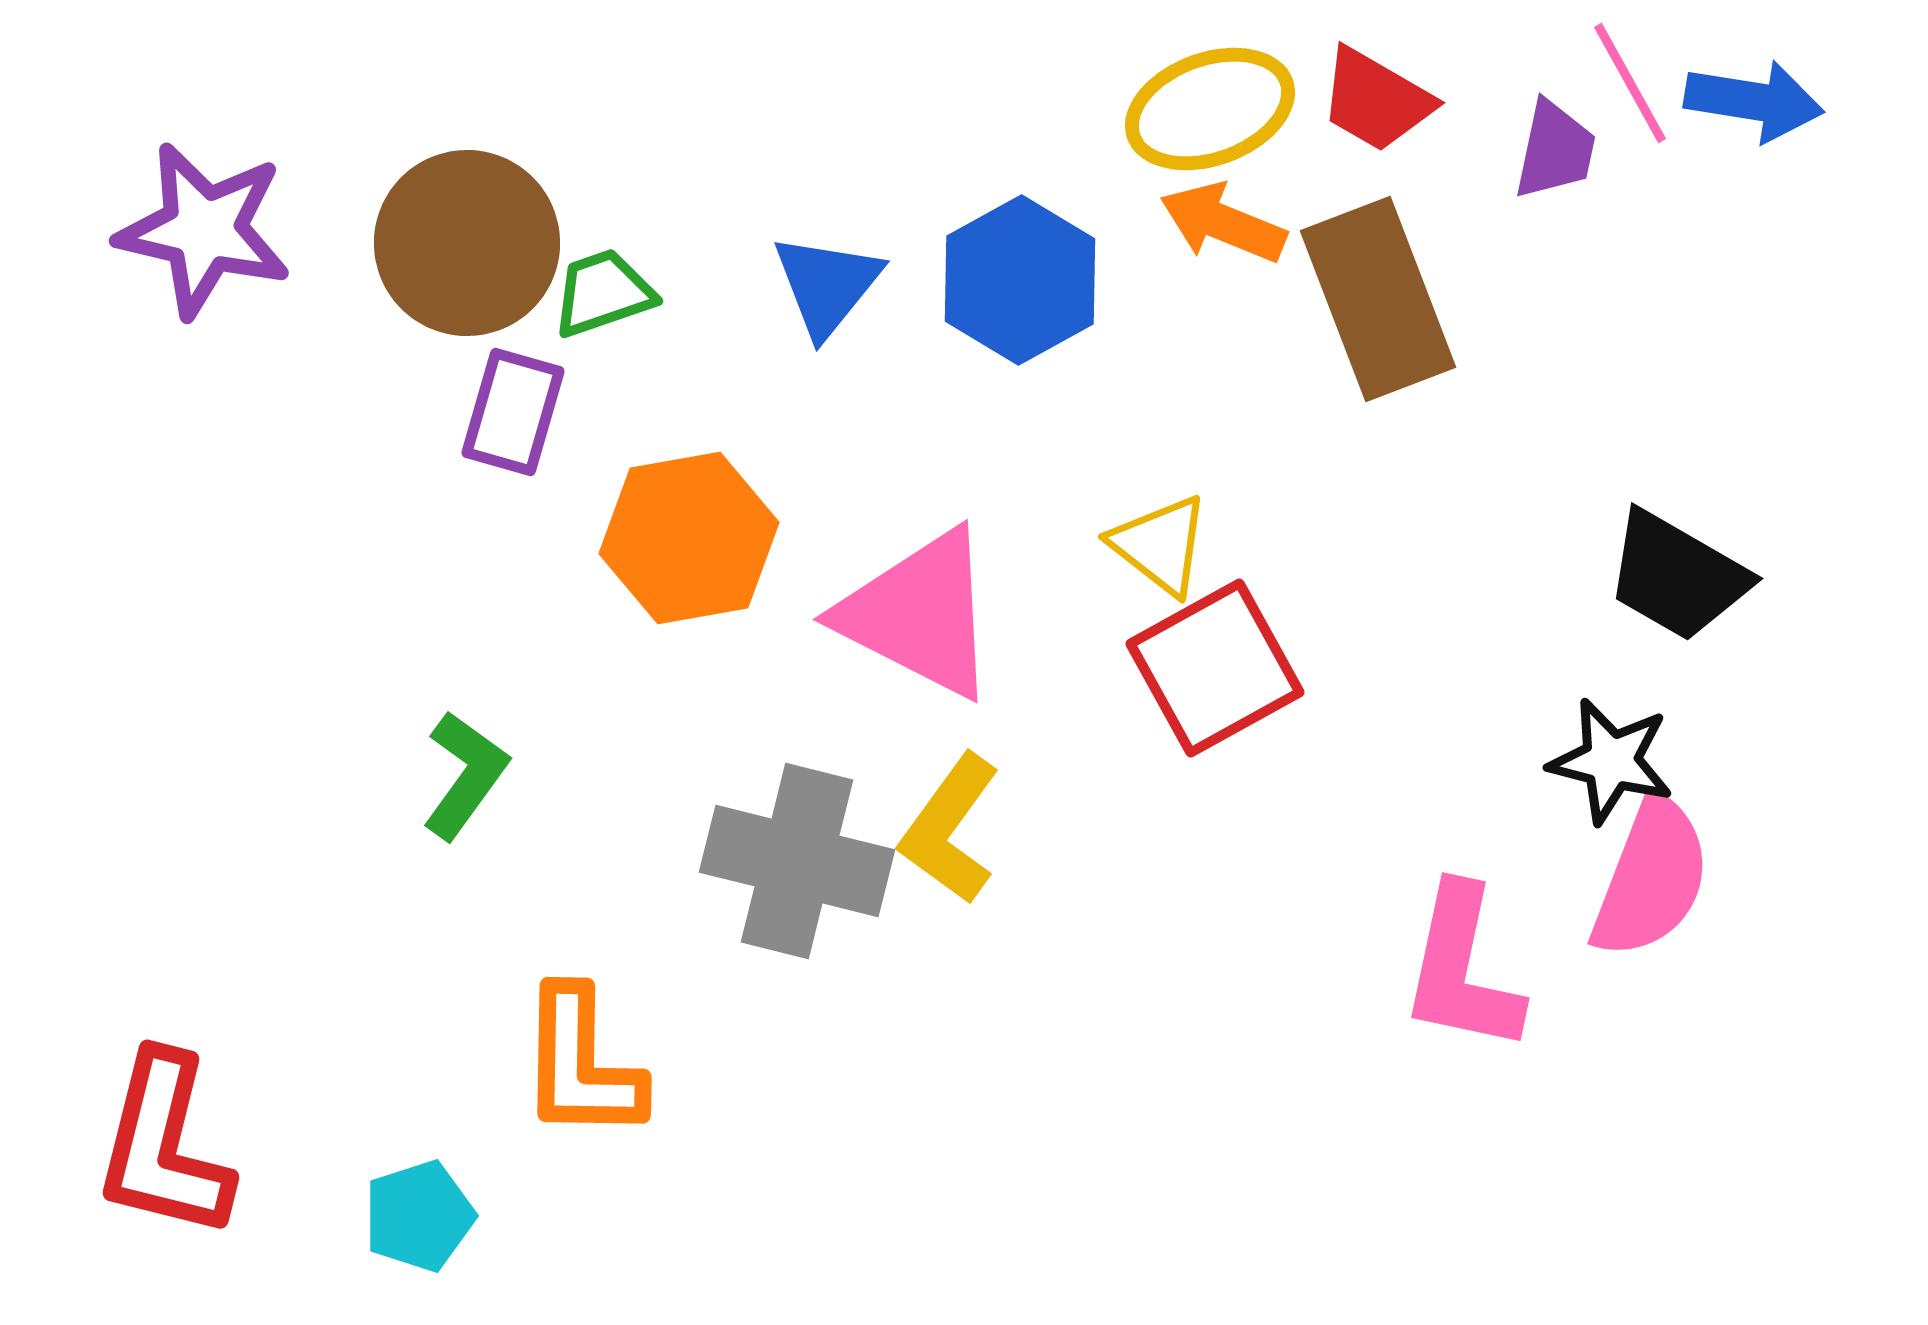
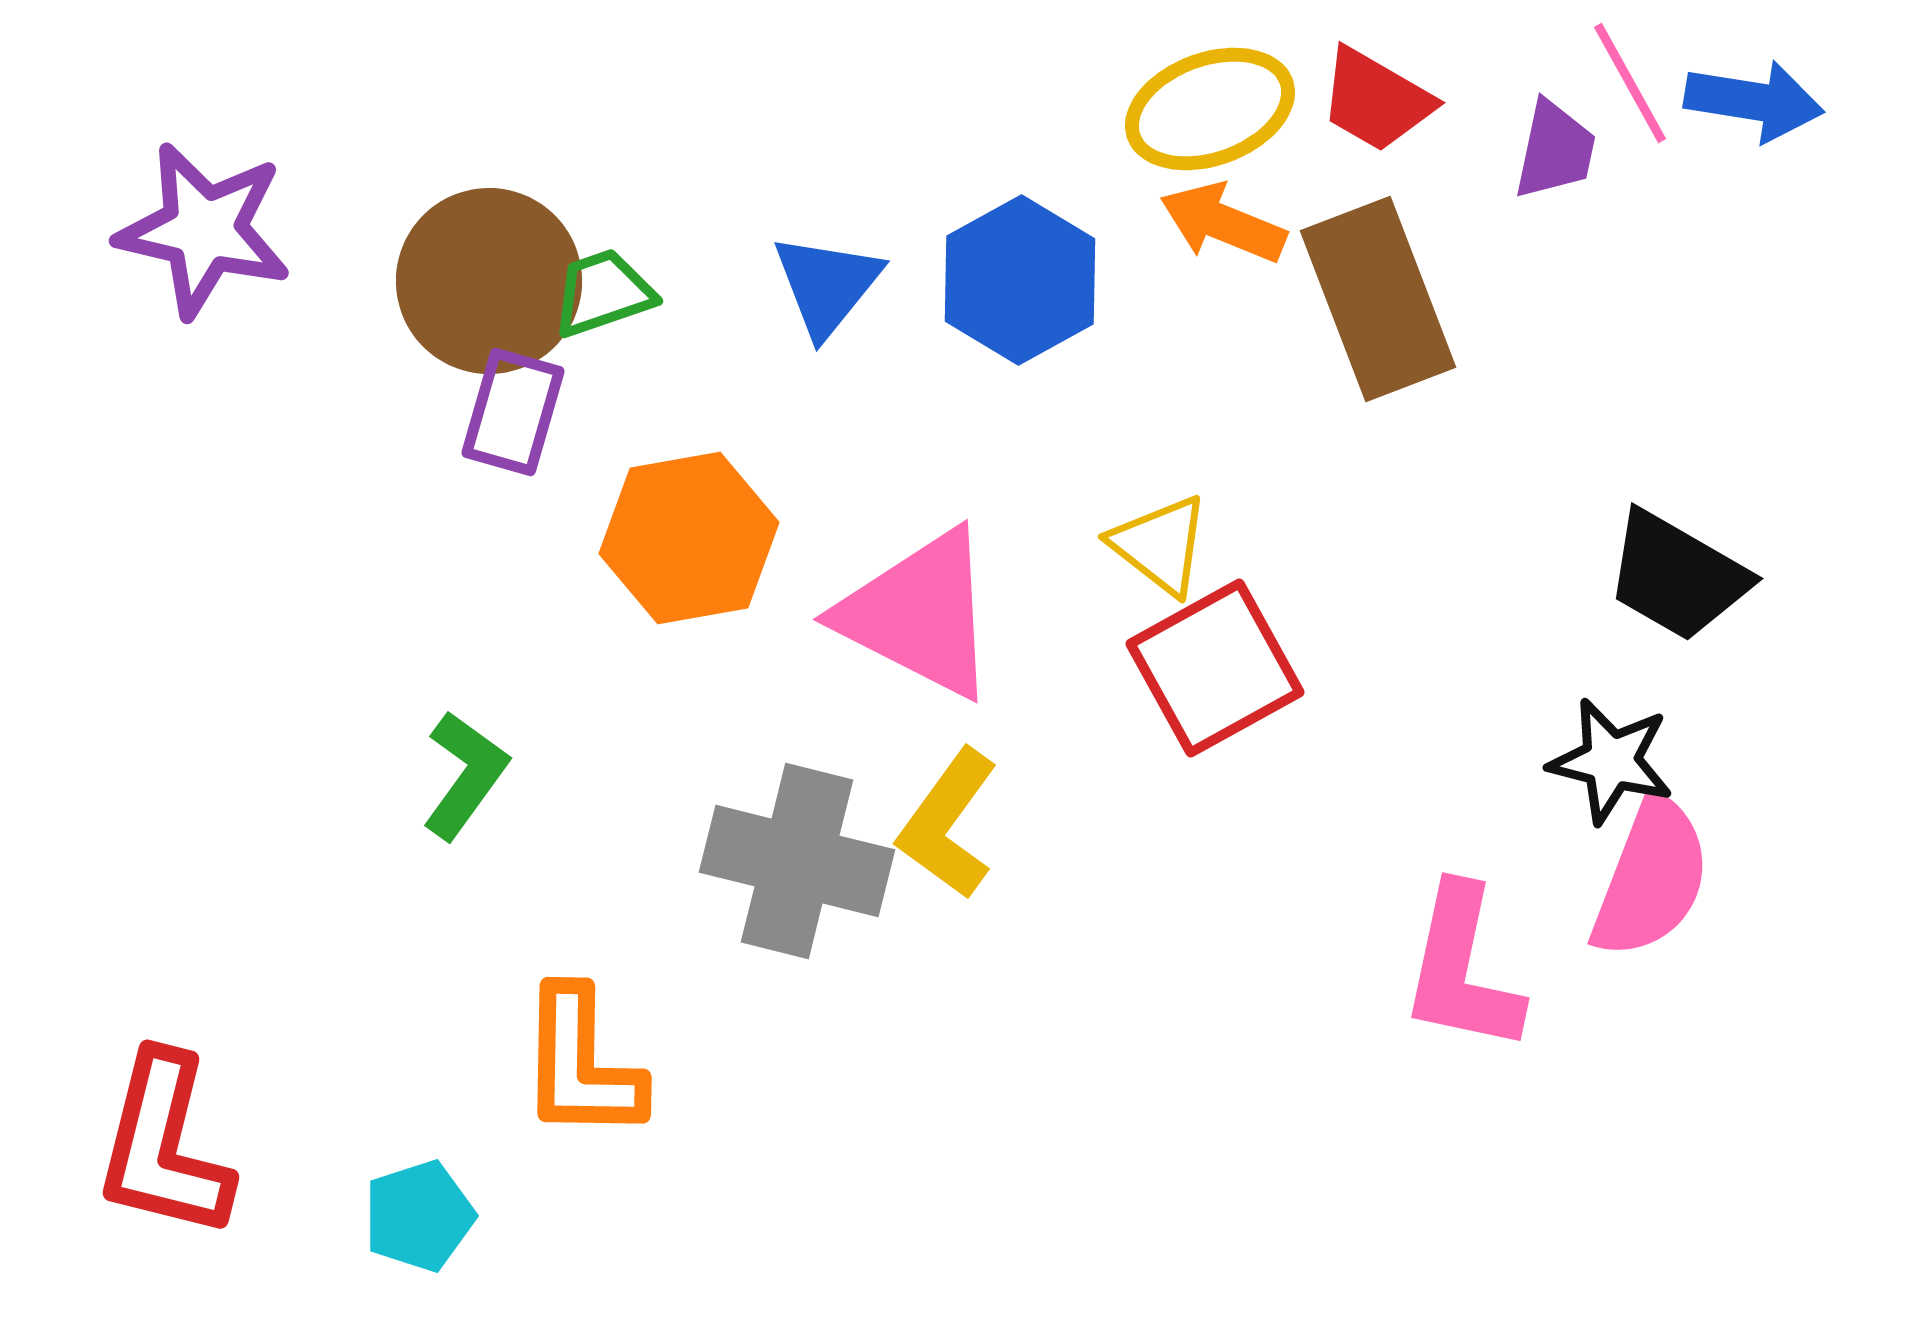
brown circle: moved 22 px right, 38 px down
yellow L-shape: moved 2 px left, 5 px up
